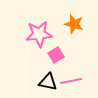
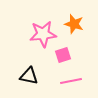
pink star: moved 4 px right
pink square: moved 7 px right; rotated 14 degrees clockwise
black triangle: moved 19 px left, 6 px up
